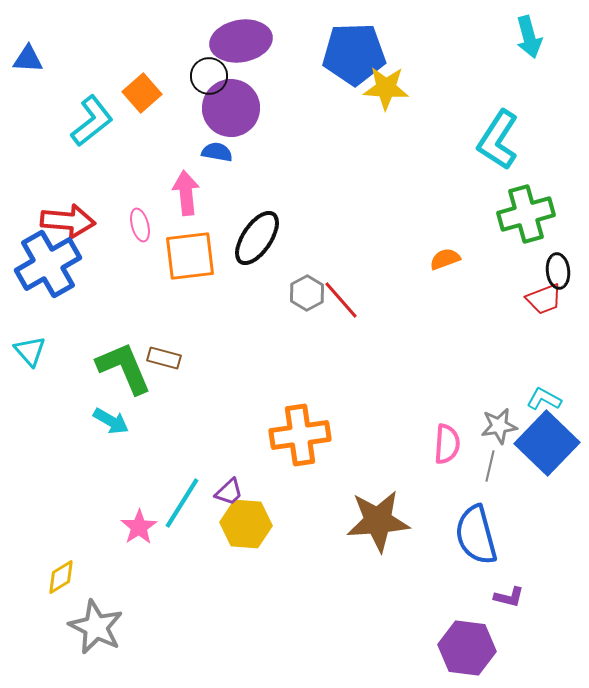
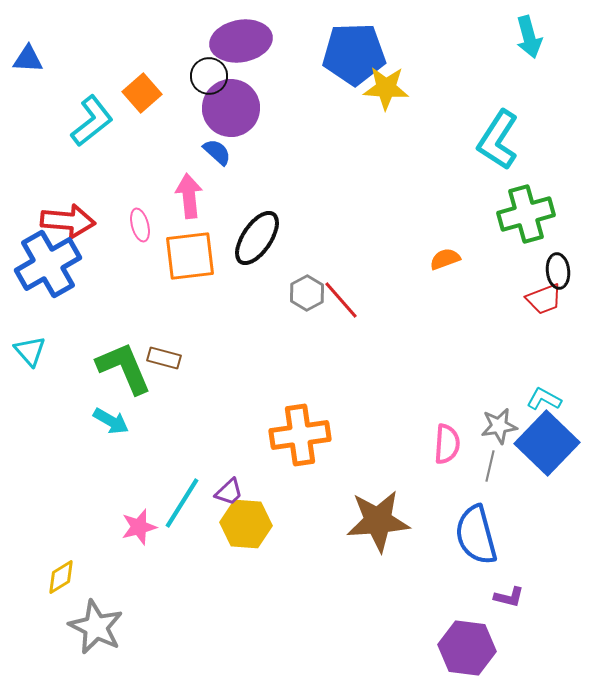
blue semicircle at (217, 152): rotated 32 degrees clockwise
pink arrow at (186, 193): moved 3 px right, 3 px down
pink star at (139, 527): rotated 18 degrees clockwise
